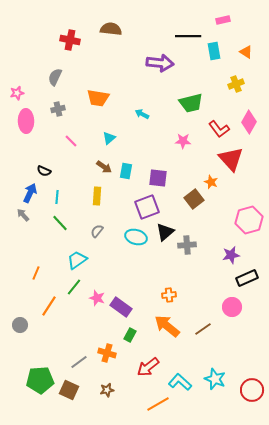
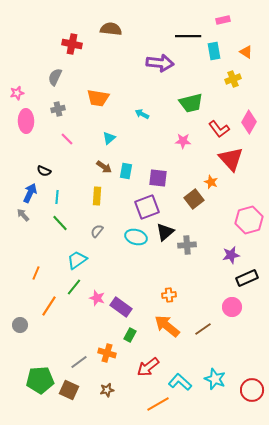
red cross at (70, 40): moved 2 px right, 4 px down
yellow cross at (236, 84): moved 3 px left, 5 px up
pink line at (71, 141): moved 4 px left, 2 px up
